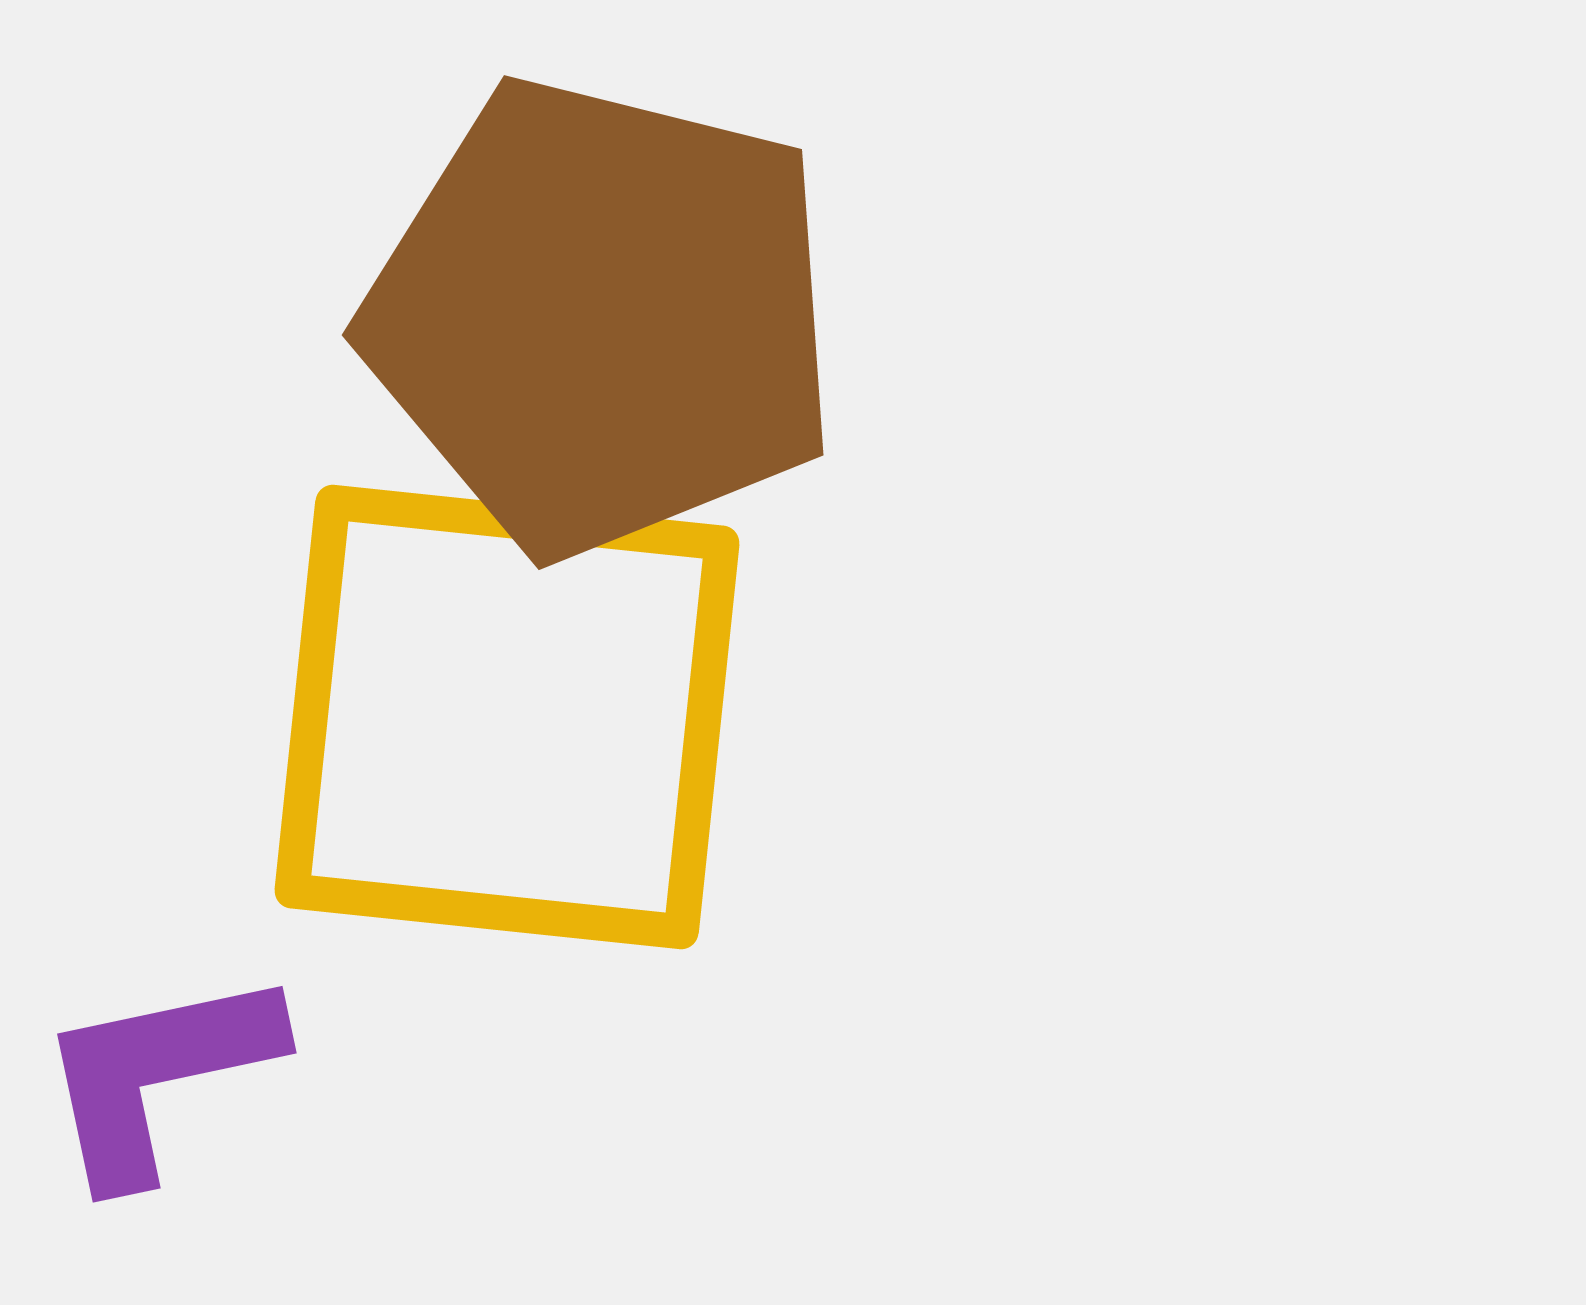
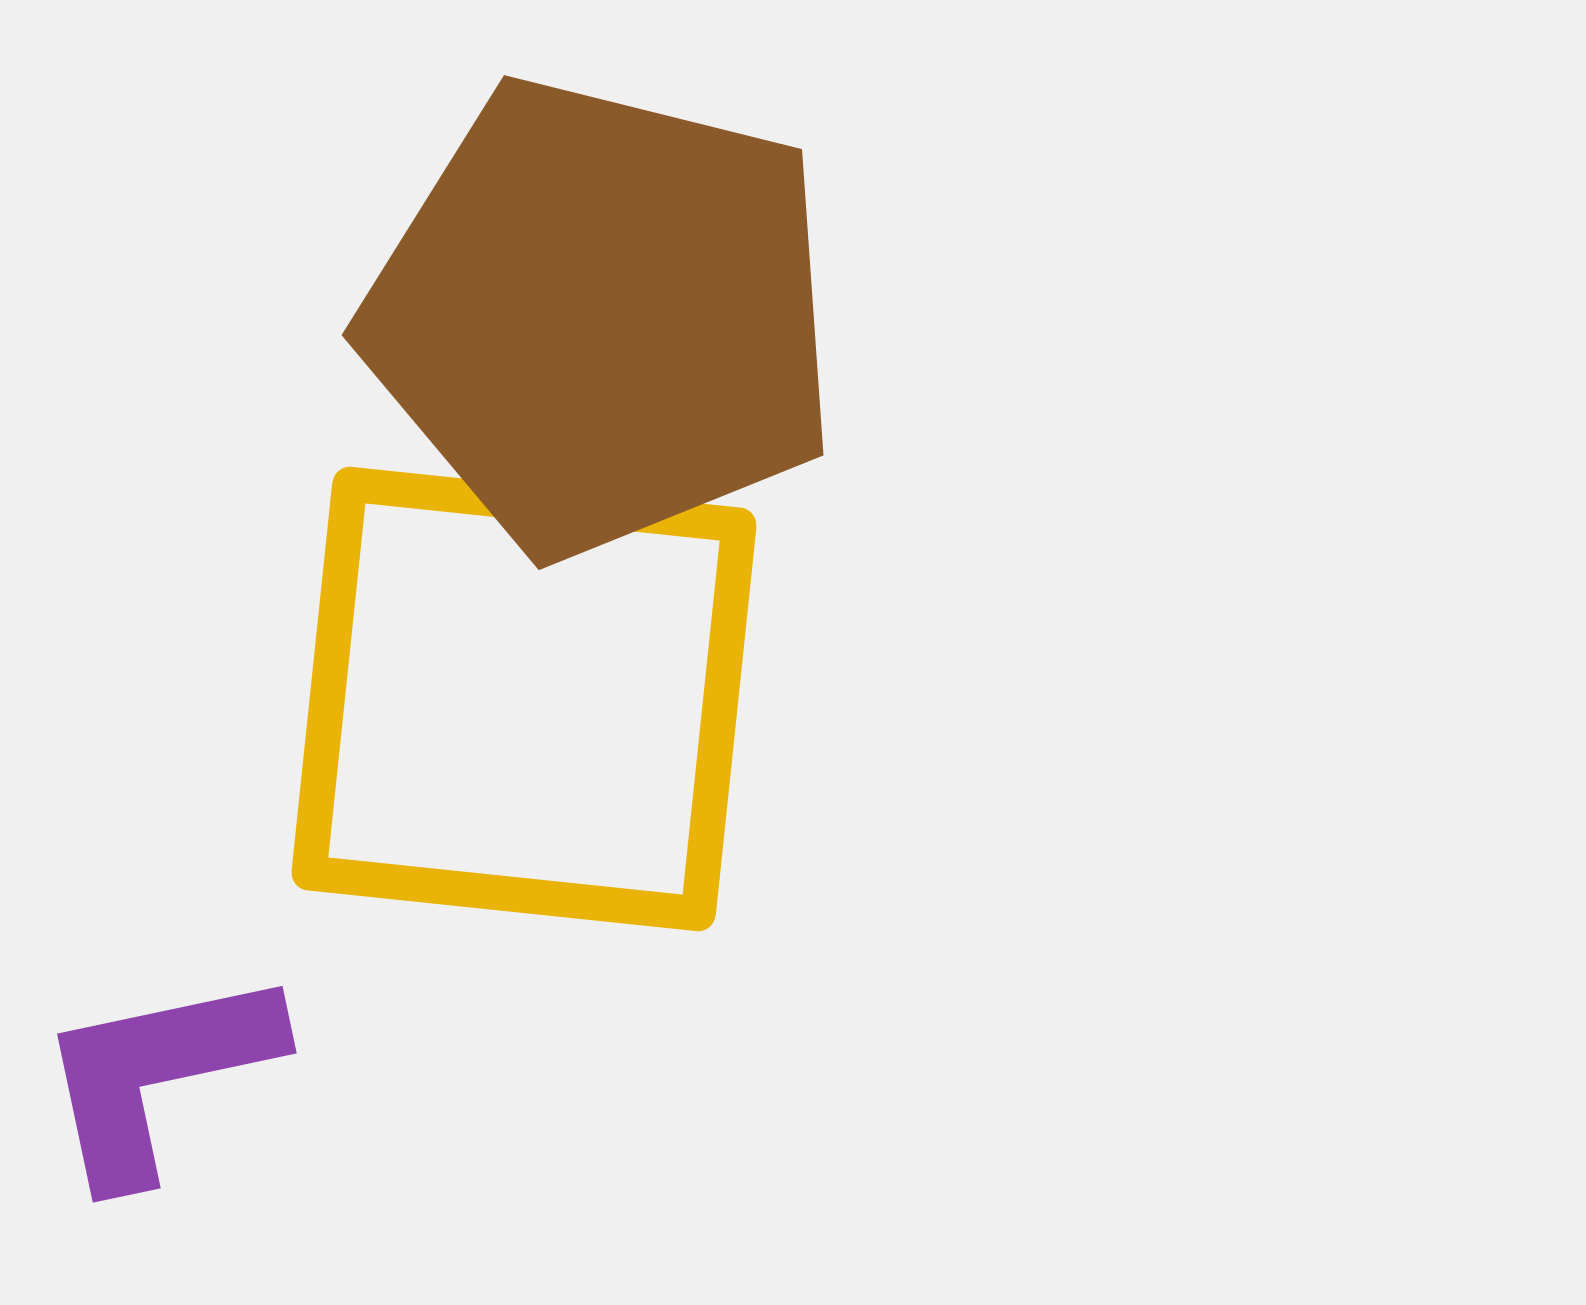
yellow square: moved 17 px right, 18 px up
